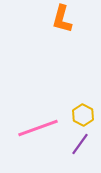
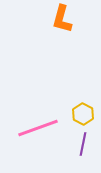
yellow hexagon: moved 1 px up
purple line: moved 3 px right; rotated 25 degrees counterclockwise
